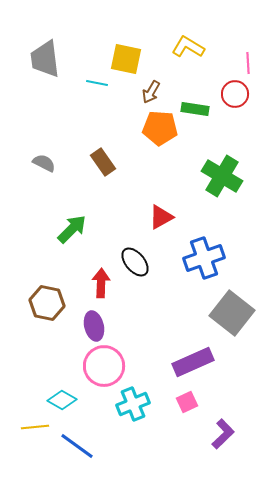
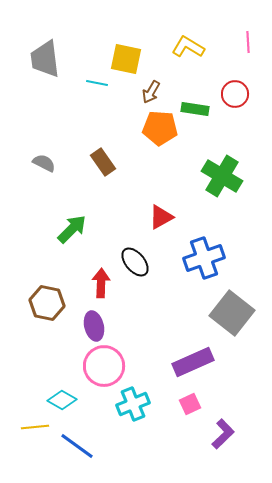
pink line: moved 21 px up
pink square: moved 3 px right, 2 px down
